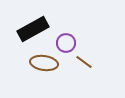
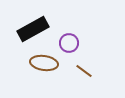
purple circle: moved 3 px right
brown line: moved 9 px down
